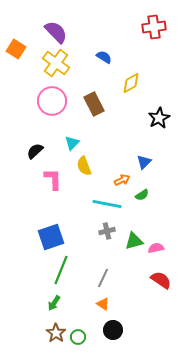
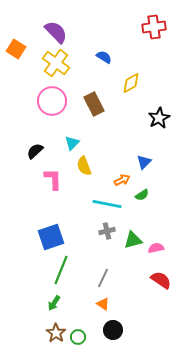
green triangle: moved 1 px left, 1 px up
